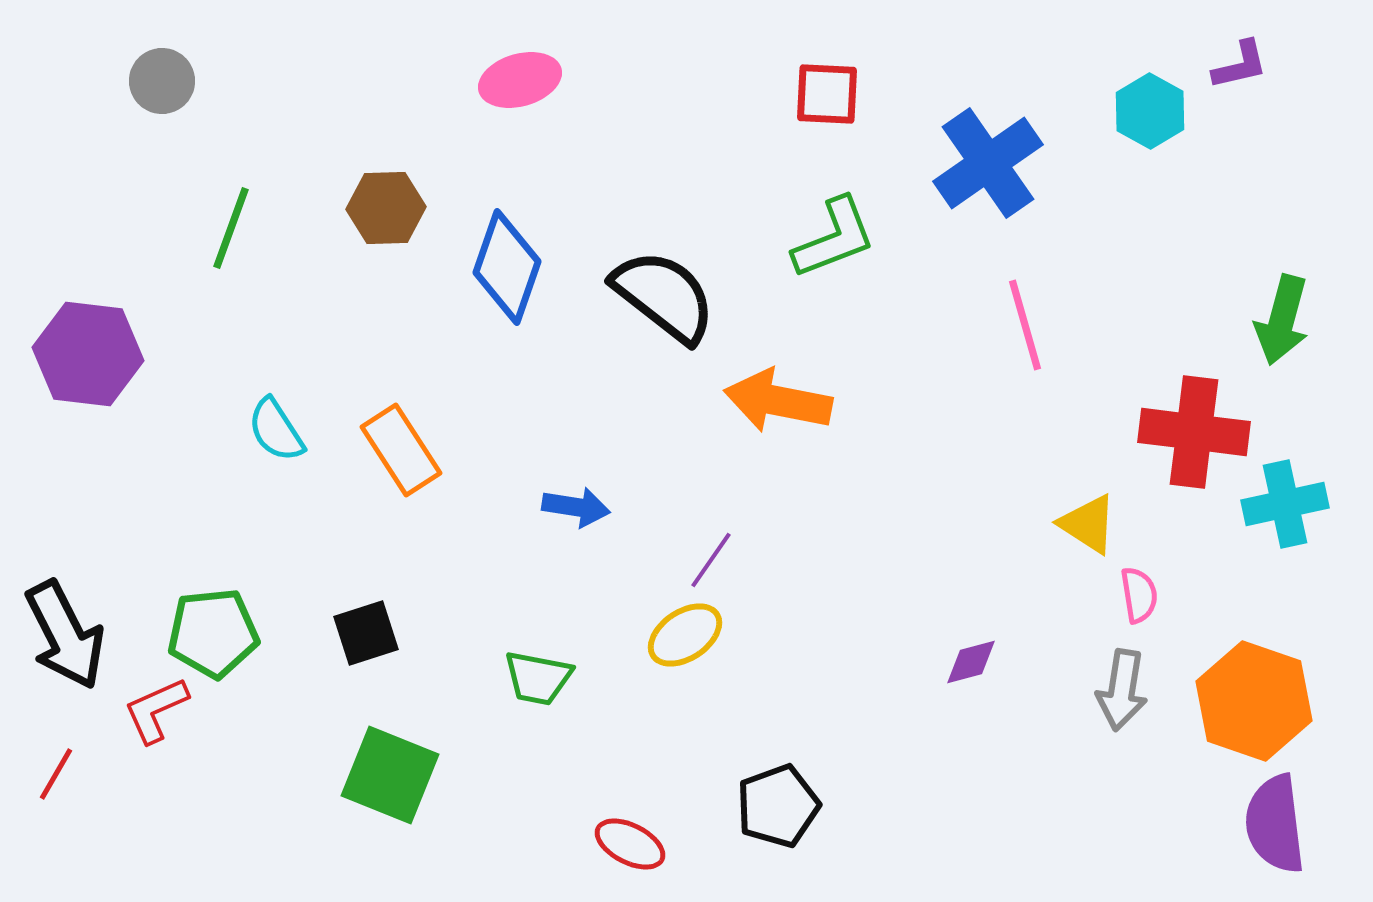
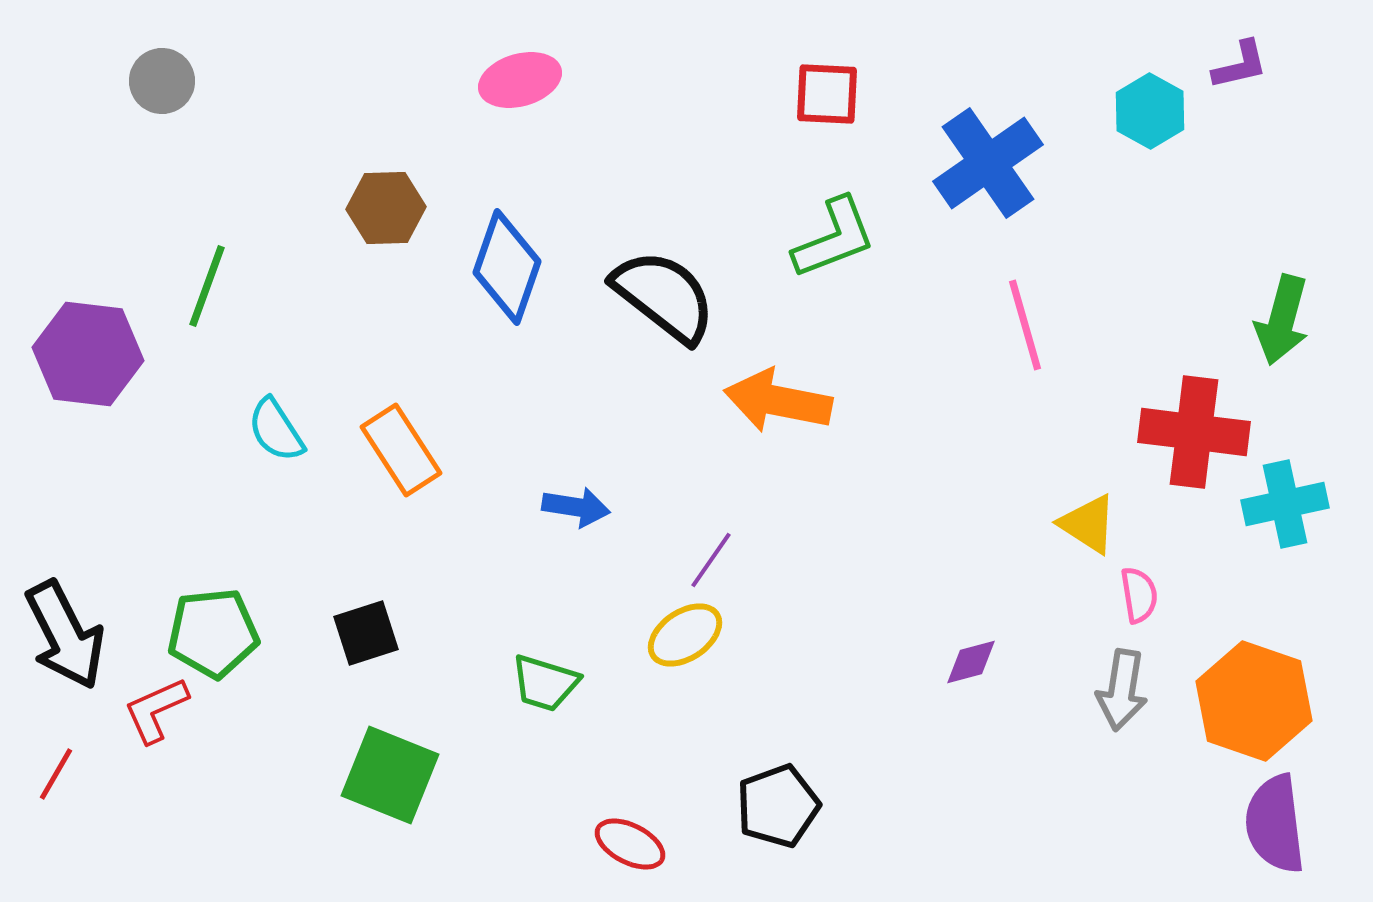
green line: moved 24 px left, 58 px down
green trapezoid: moved 7 px right, 5 px down; rotated 6 degrees clockwise
